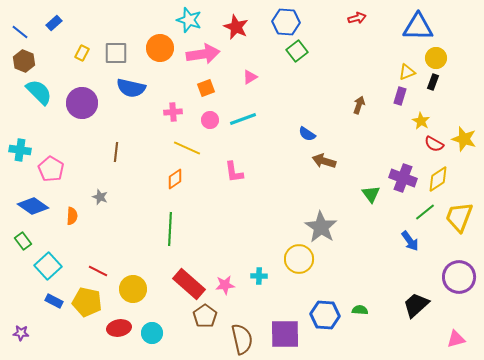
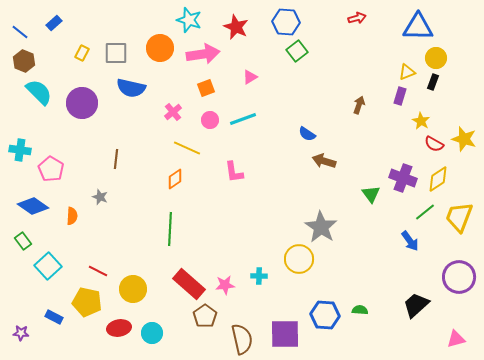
pink cross at (173, 112): rotated 36 degrees counterclockwise
brown line at (116, 152): moved 7 px down
blue rectangle at (54, 301): moved 16 px down
